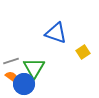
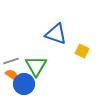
blue triangle: moved 1 px down
yellow square: moved 1 px left, 1 px up; rotated 32 degrees counterclockwise
green triangle: moved 2 px right, 2 px up
orange semicircle: moved 2 px up
